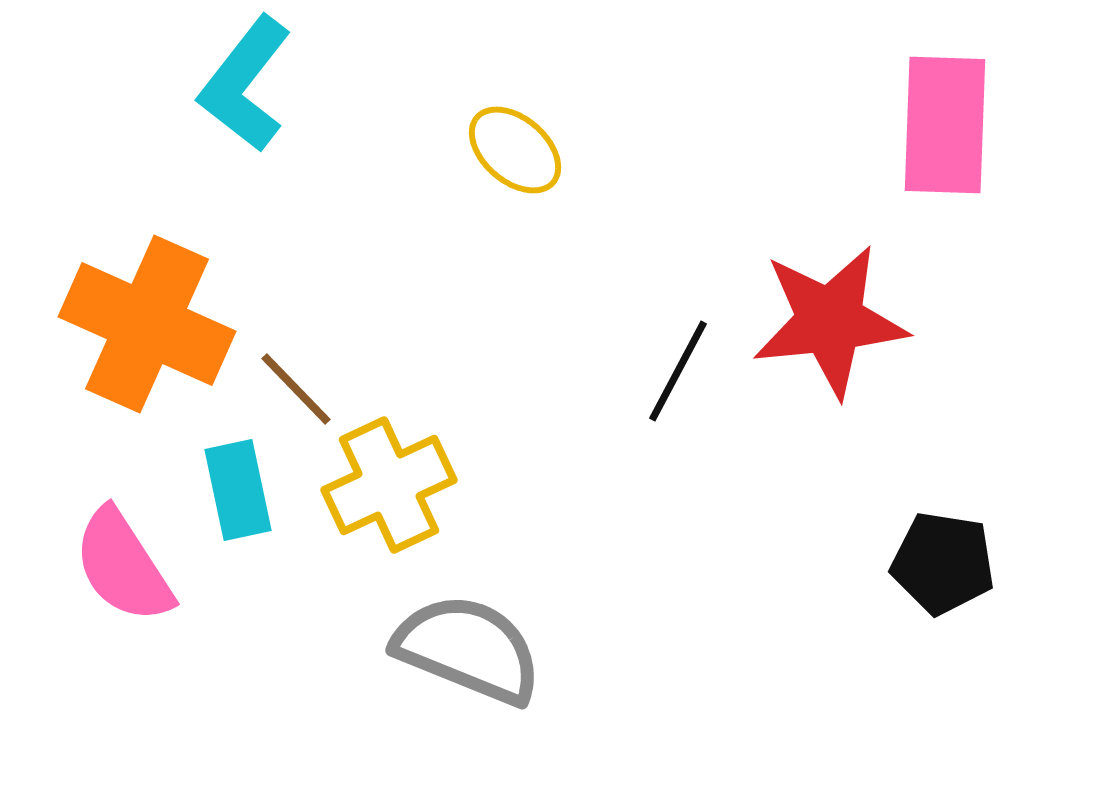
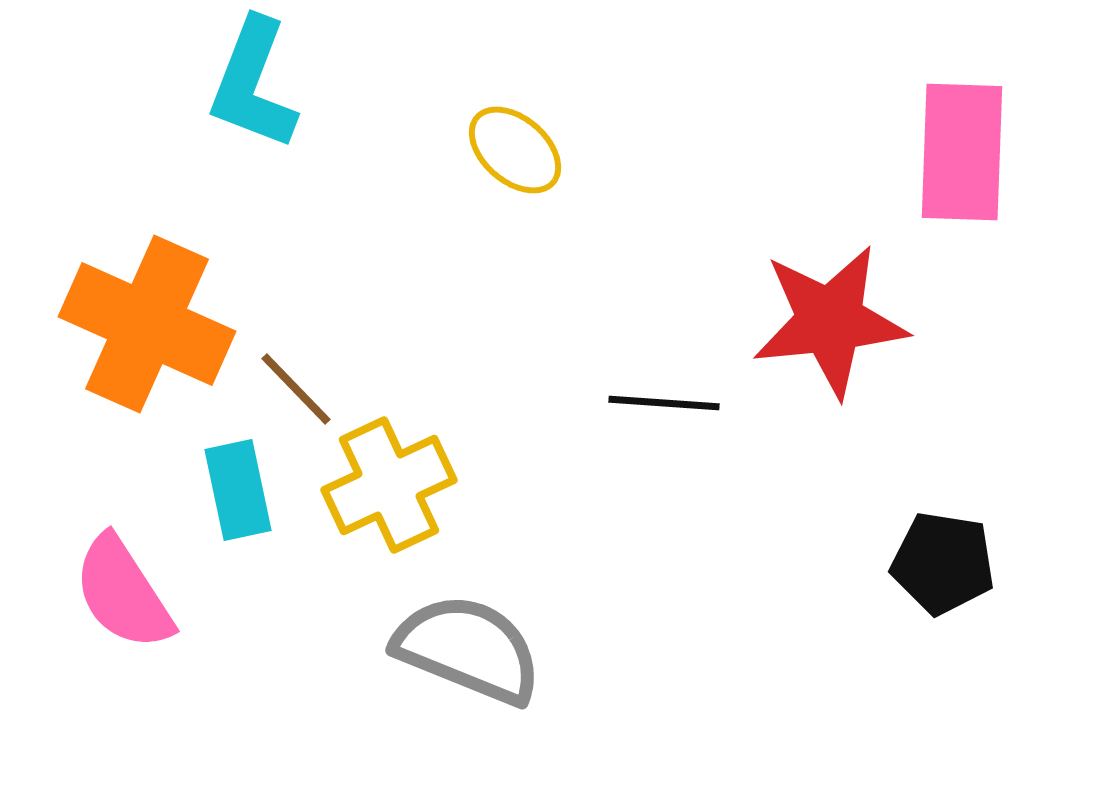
cyan L-shape: moved 8 px right; rotated 17 degrees counterclockwise
pink rectangle: moved 17 px right, 27 px down
black line: moved 14 px left, 32 px down; rotated 66 degrees clockwise
pink semicircle: moved 27 px down
